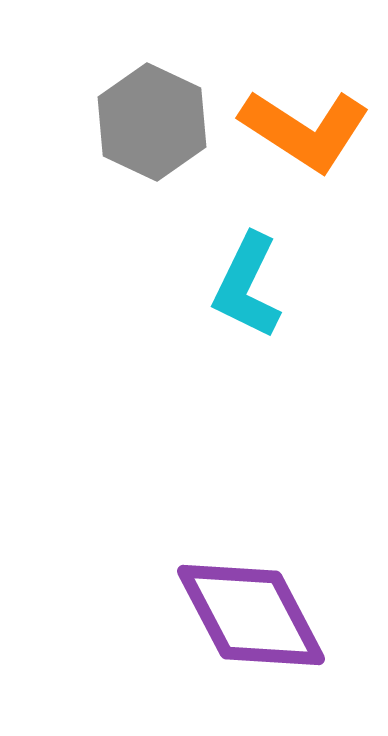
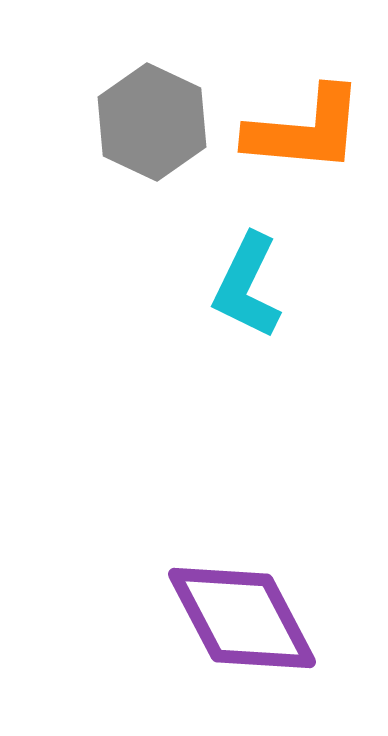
orange L-shape: rotated 28 degrees counterclockwise
purple diamond: moved 9 px left, 3 px down
